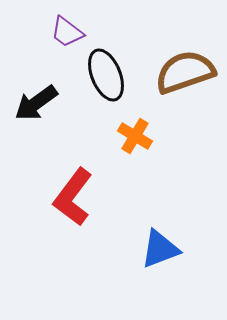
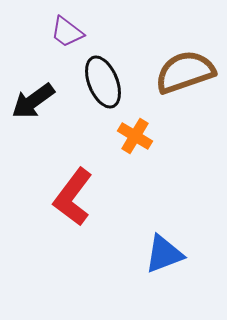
black ellipse: moved 3 px left, 7 px down
black arrow: moved 3 px left, 2 px up
blue triangle: moved 4 px right, 5 px down
